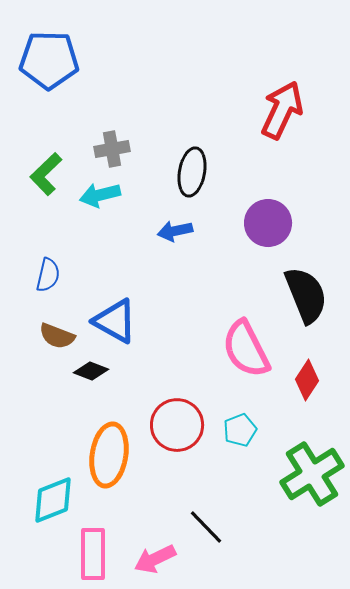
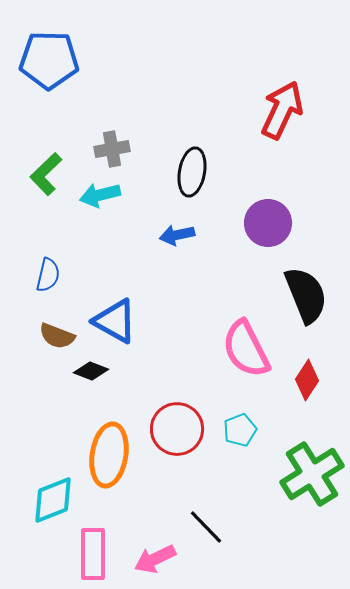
blue arrow: moved 2 px right, 4 px down
red circle: moved 4 px down
